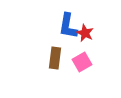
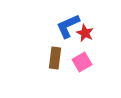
blue L-shape: rotated 56 degrees clockwise
